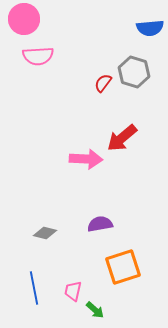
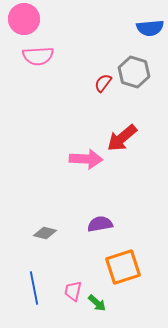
green arrow: moved 2 px right, 7 px up
